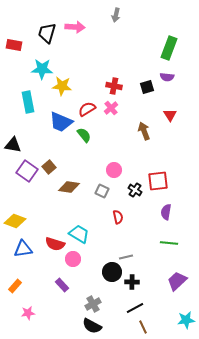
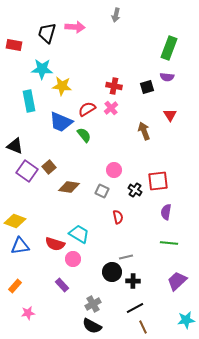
cyan rectangle at (28, 102): moved 1 px right, 1 px up
black triangle at (13, 145): moved 2 px right, 1 px down; rotated 12 degrees clockwise
blue triangle at (23, 249): moved 3 px left, 3 px up
black cross at (132, 282): moved 1 px right, 1 px up
